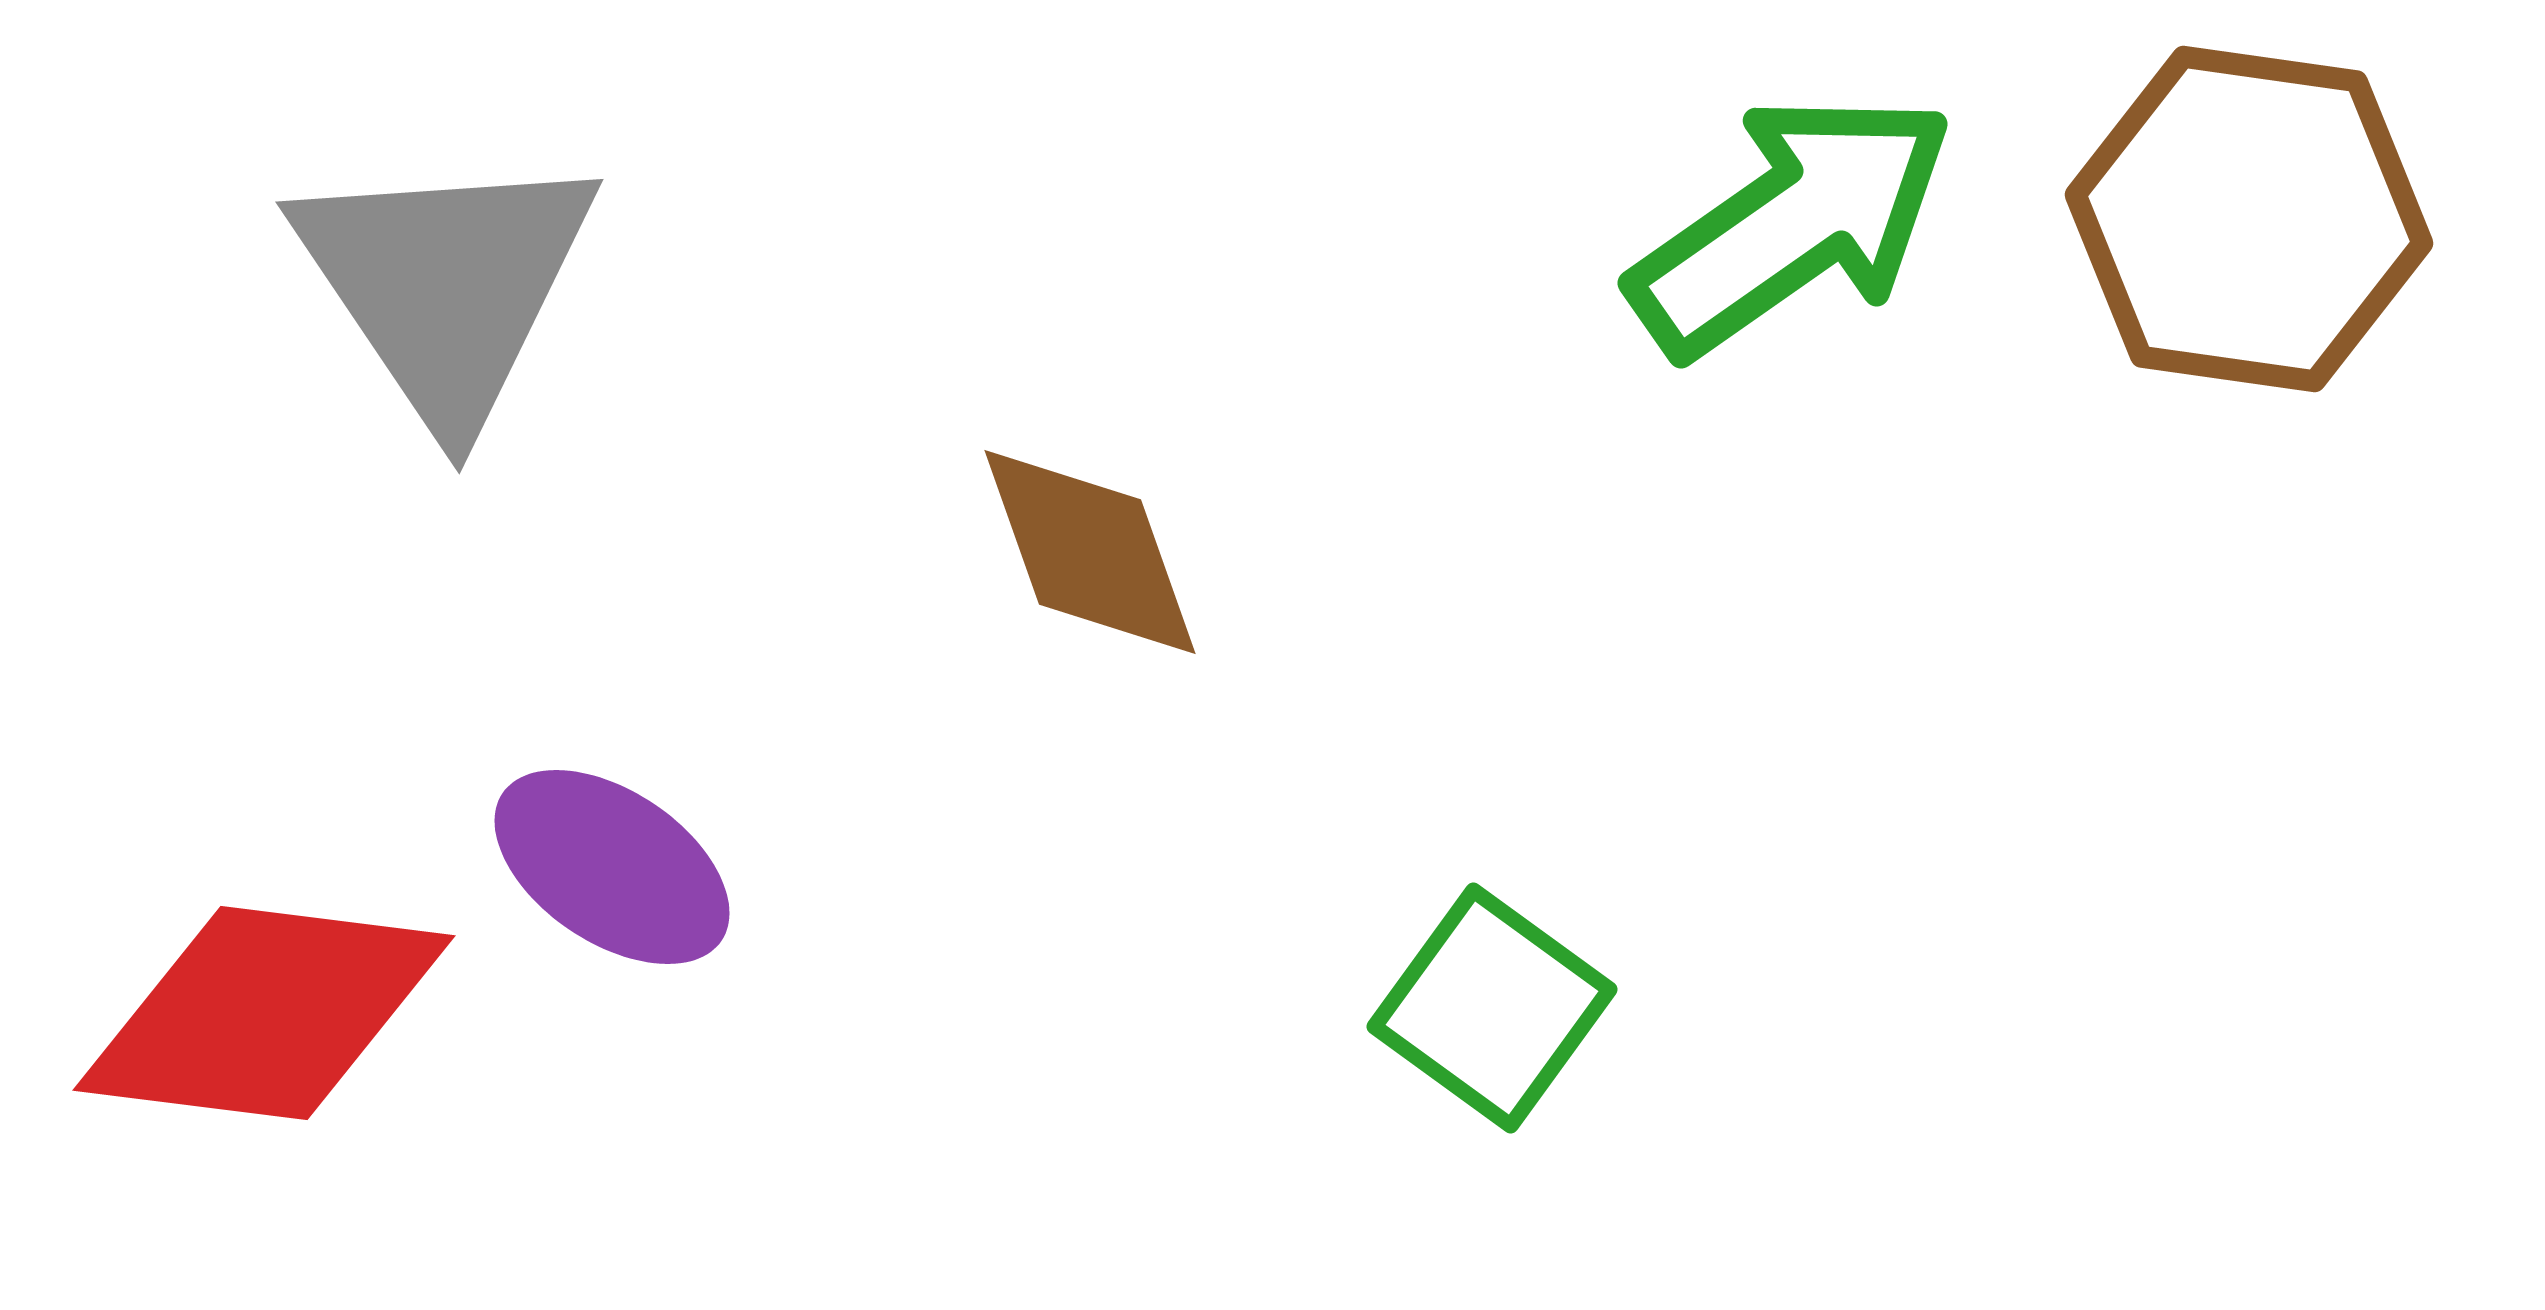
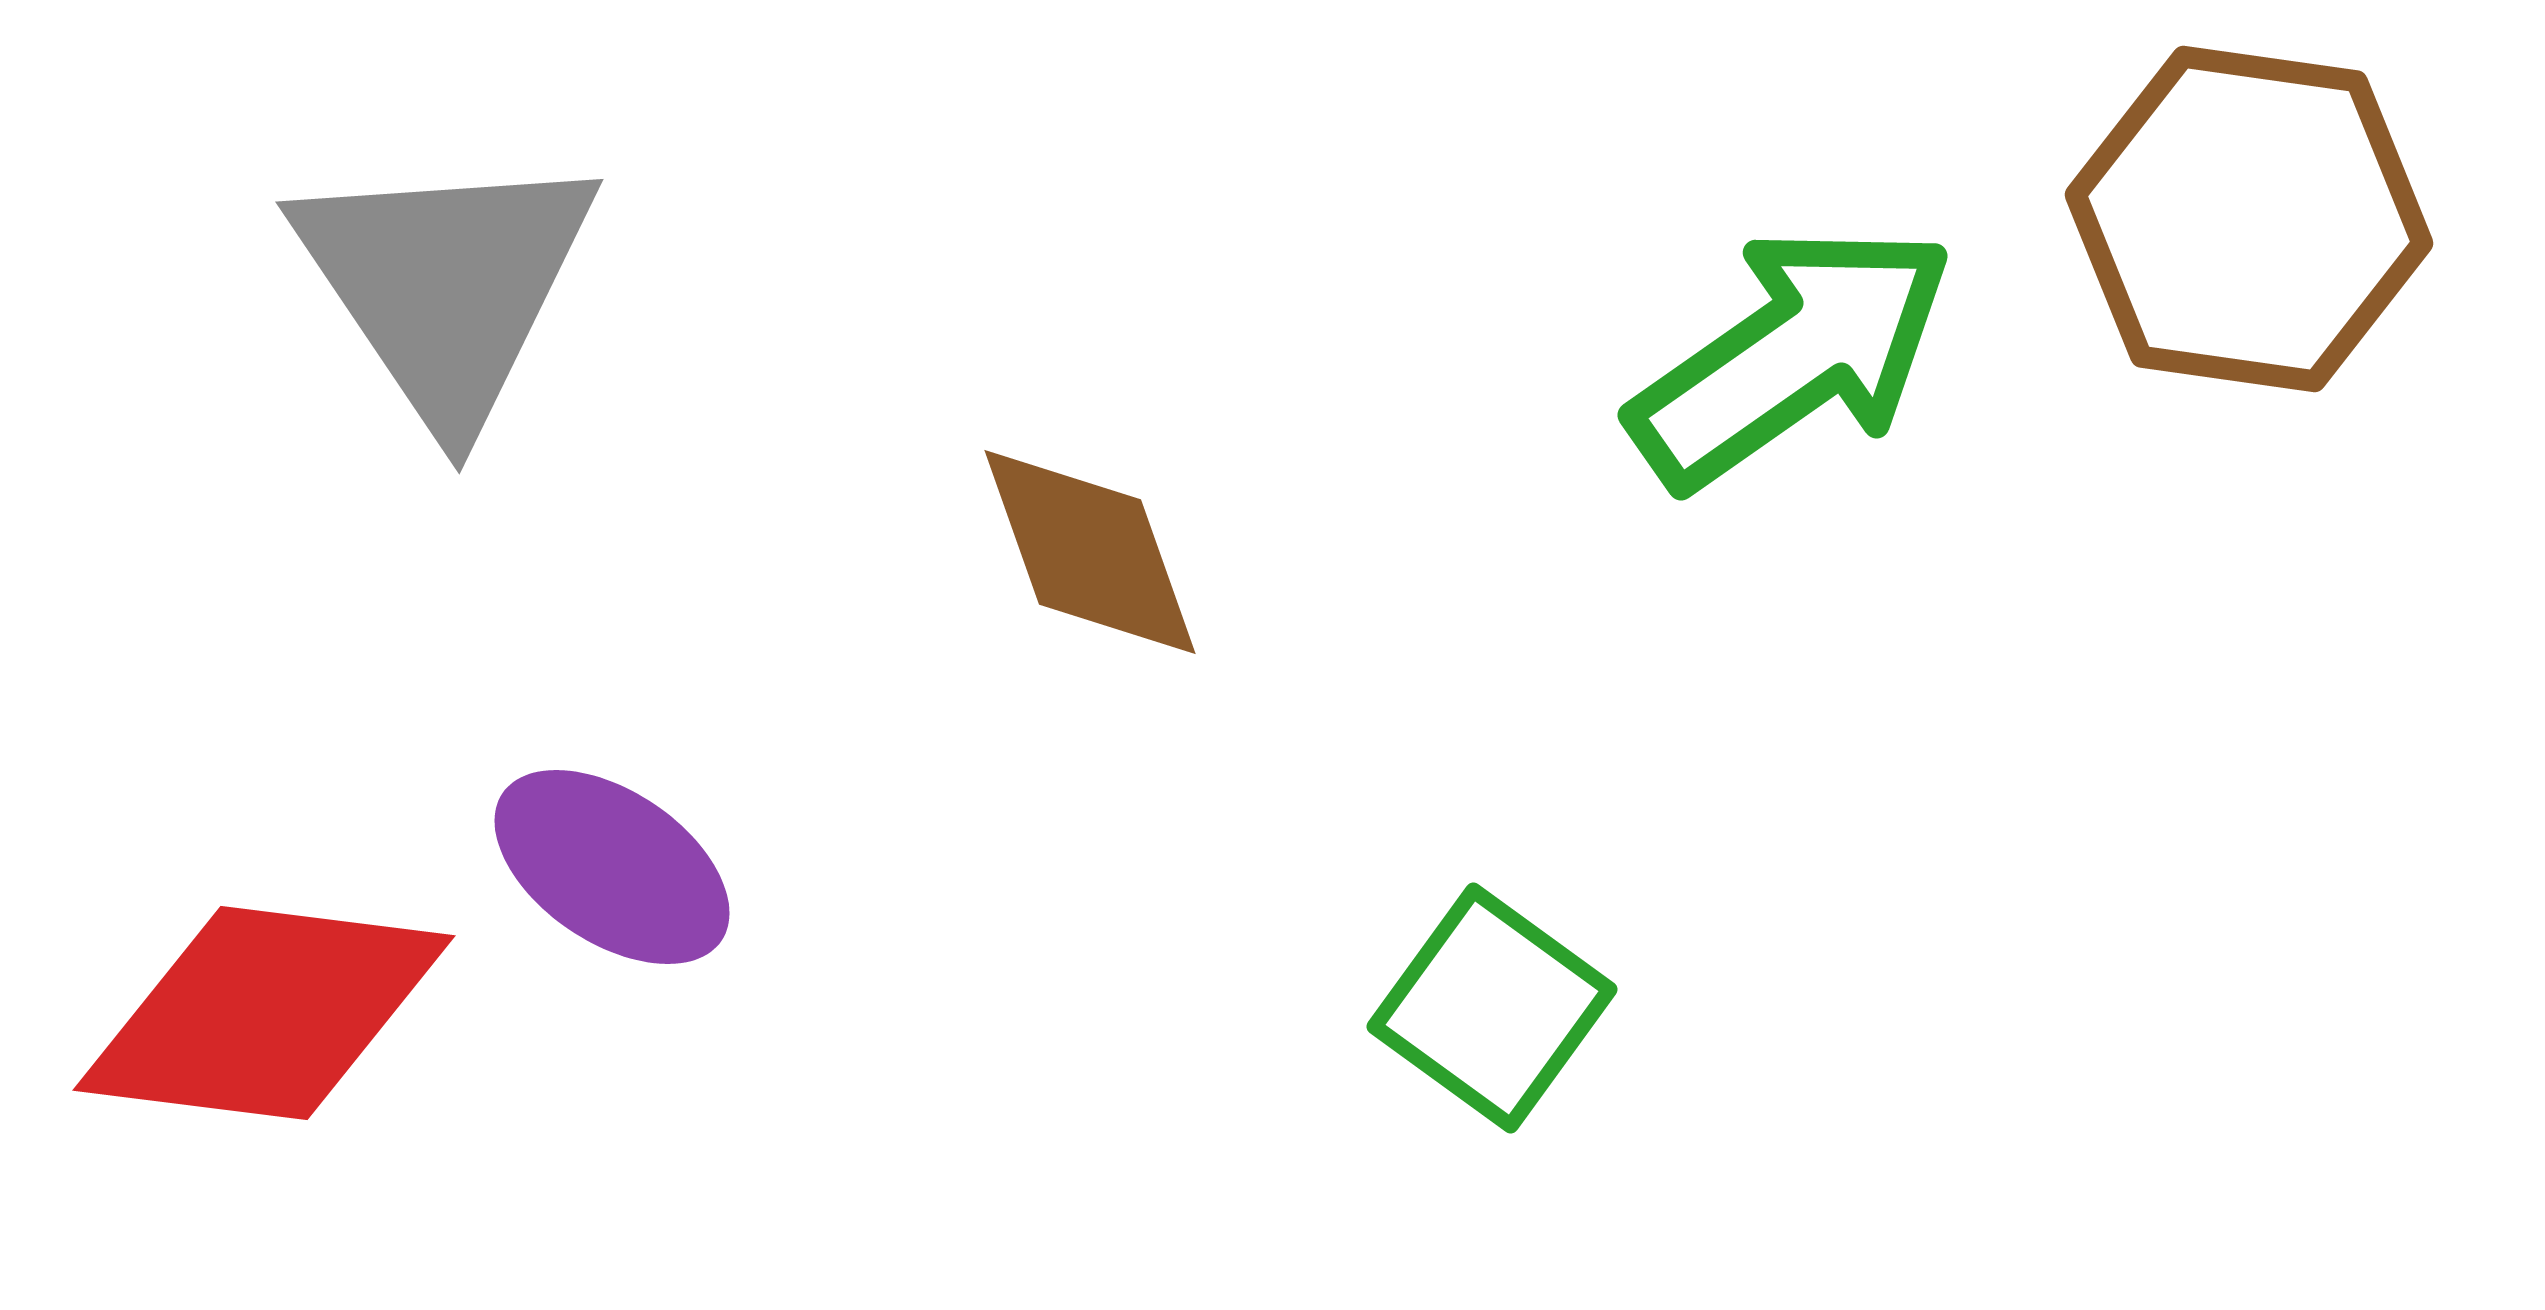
green arrow: moved 132 px down
